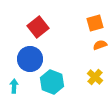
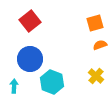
red square: moved 8 px left, 6 px up
yellow cross: moved 1 px right, 1 px up
